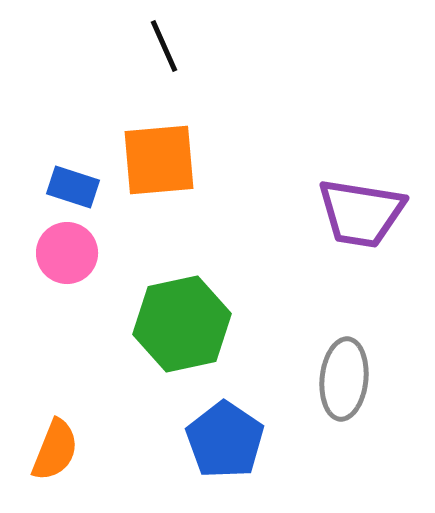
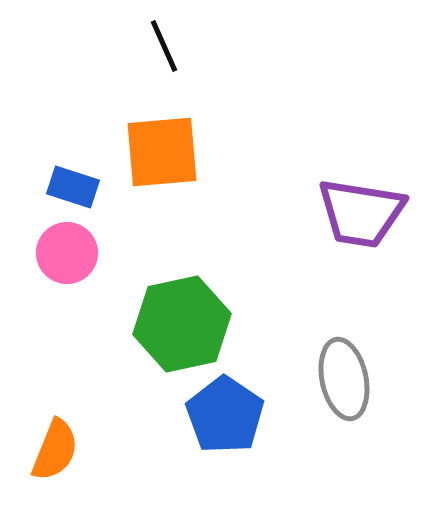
orange square: moved 3 px right, 8 px up
gray ellipse: rotated 18 degrees counterclockwise
blue pentagon: moved 25 px up
